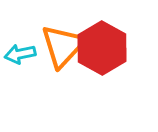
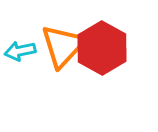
cyan arrow: moved 3 px up
